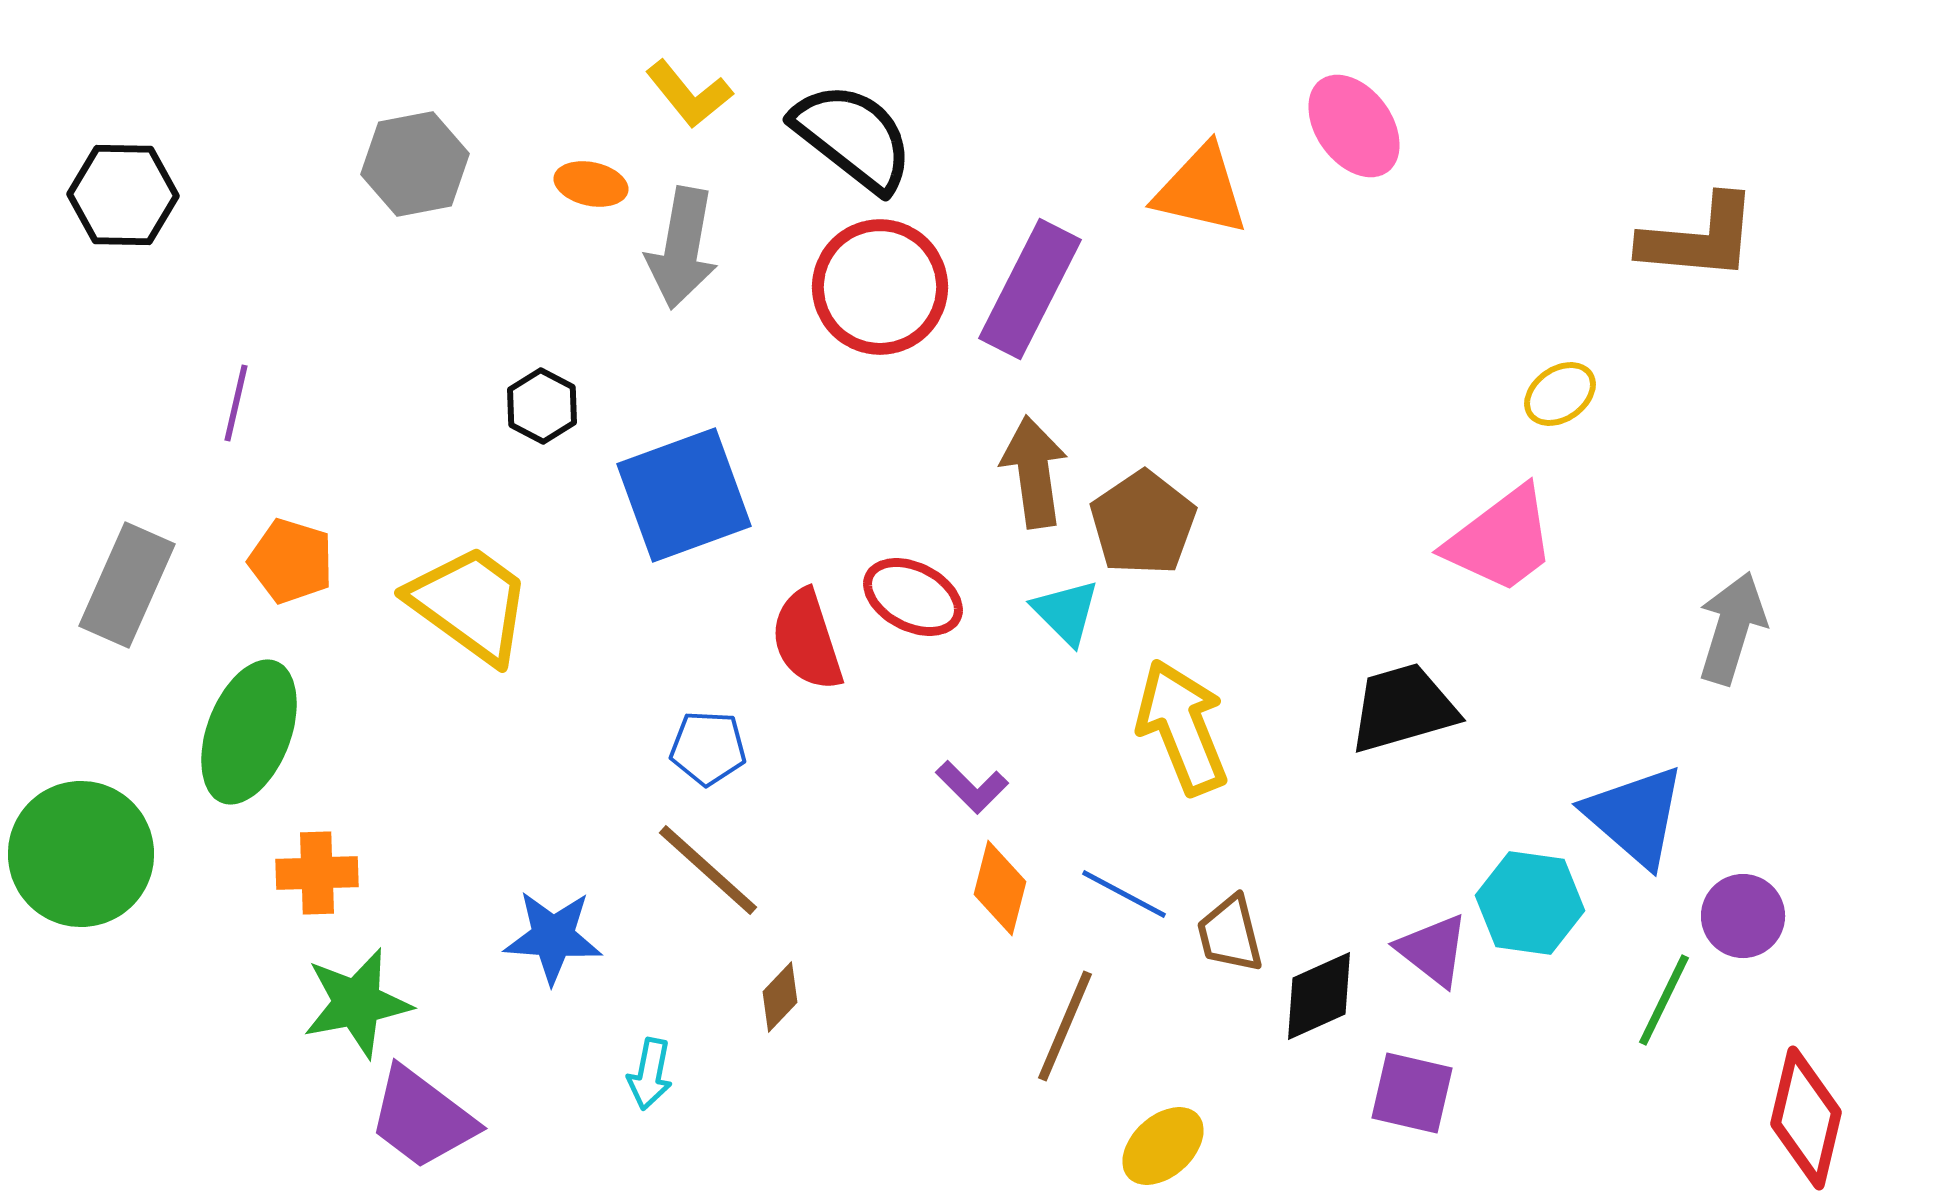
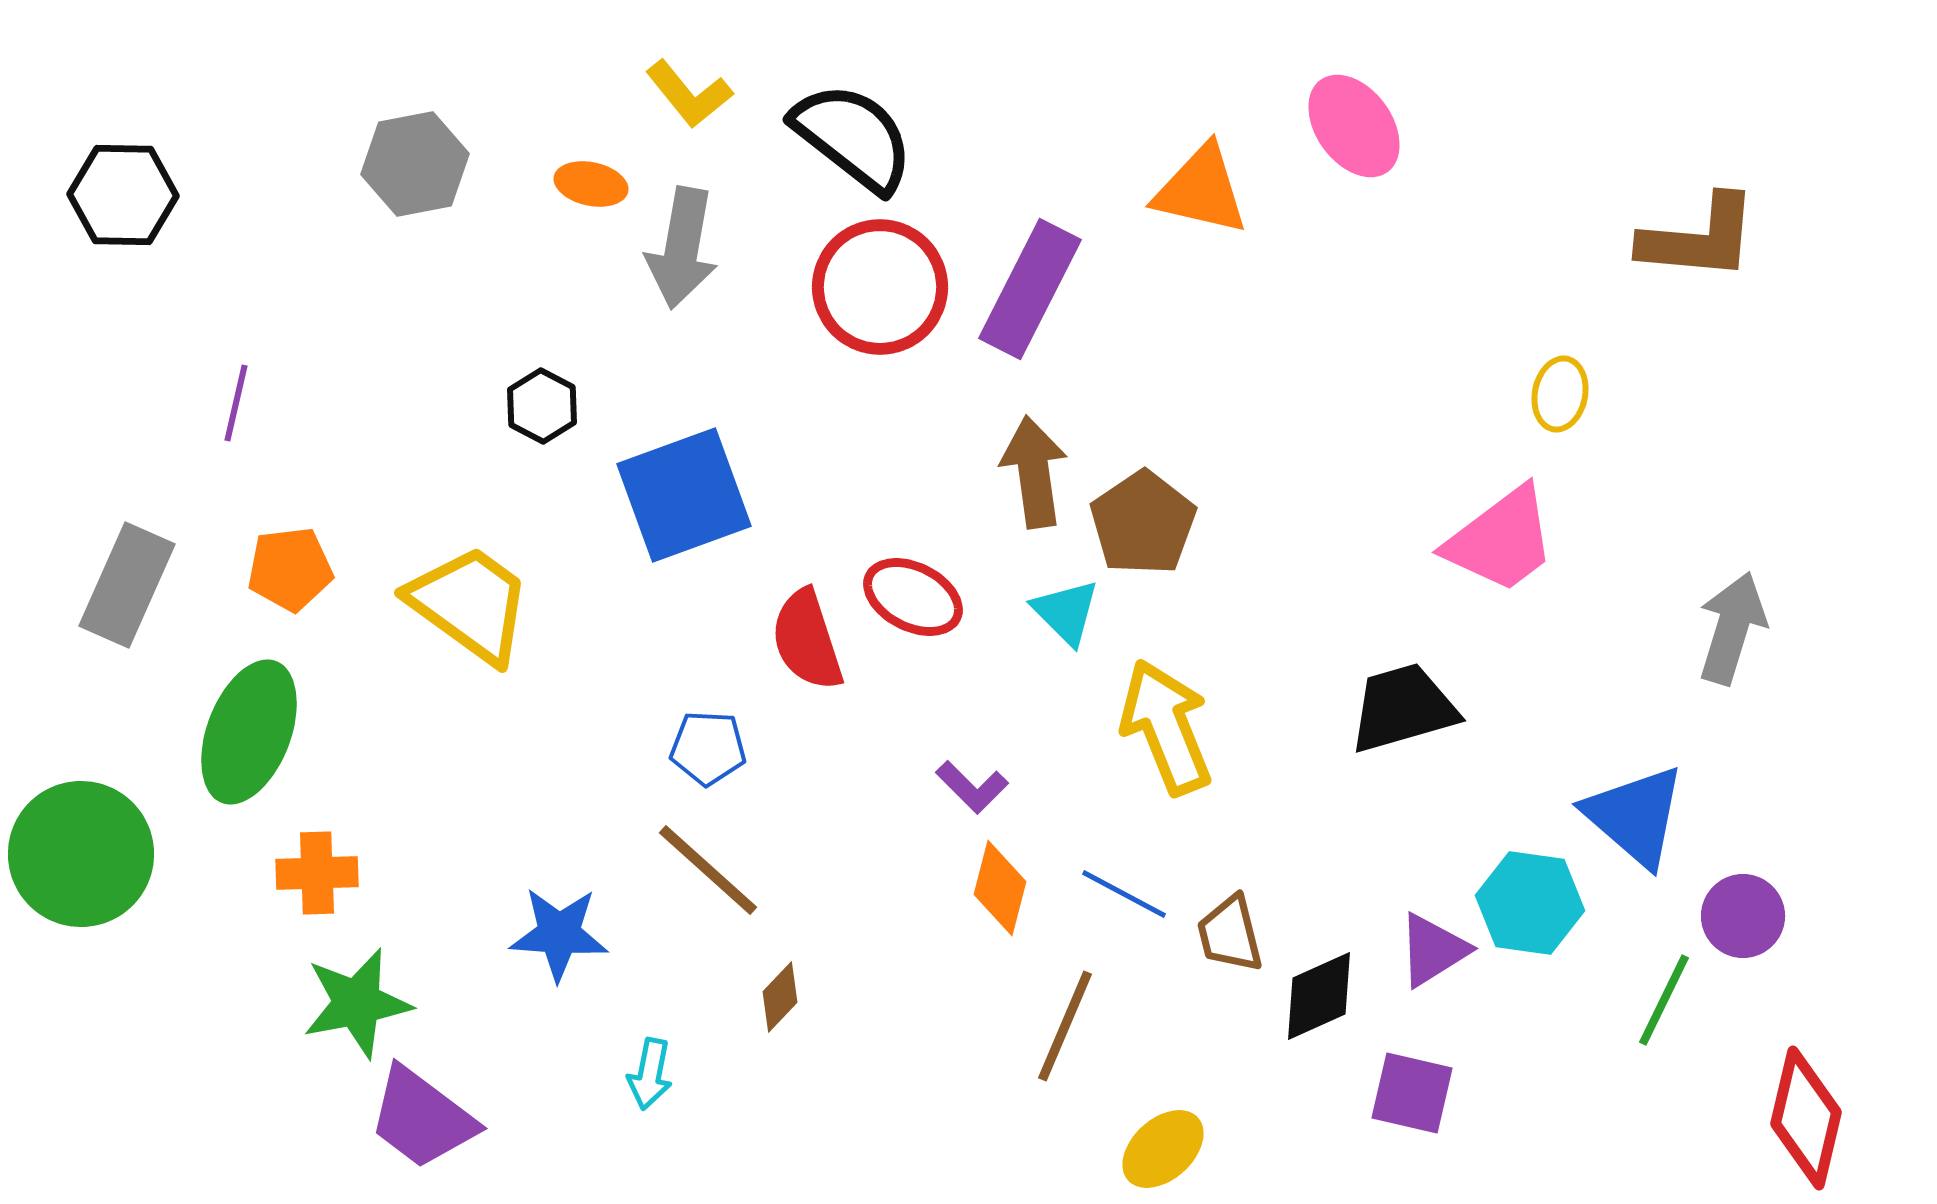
yellow ellipse at (1560, 394): rotated 44 degrees counterclockwise
orange pentagon at (291, 561): moved 1 px left, 8 px down; rotated 24 degrees counterclockwise
yellow arrow at (1182, 727): moved 16 px left
blue star at (553, 937): moved 6 px right, 3 px up
purple triangle at (1433, 950): rotated 50 degrees clockwise
yellow ellipse at (1163, 1146): moved 3 px down
